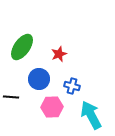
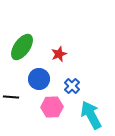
blue cross: rotated 28 degrees clockwise
